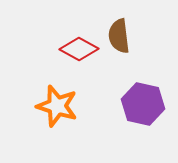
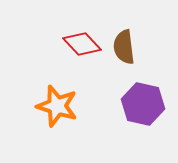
brown semicircle: moved 5 px right, 11 px down
red diamond: moved 3 px right, 5 px up; rotated 18 degrees clockwise
